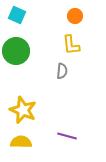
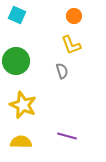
orange circle: moved 1 px left
yellow L-shape: rotated 15 degrees counterclockwise
green circle: moved 10 px down
gray semicircle: rotated 21 degrees counterclockwise
yellow star: moved 5 px up
